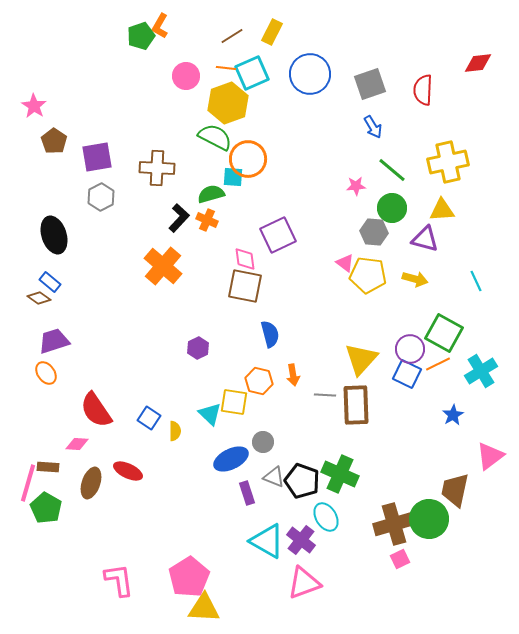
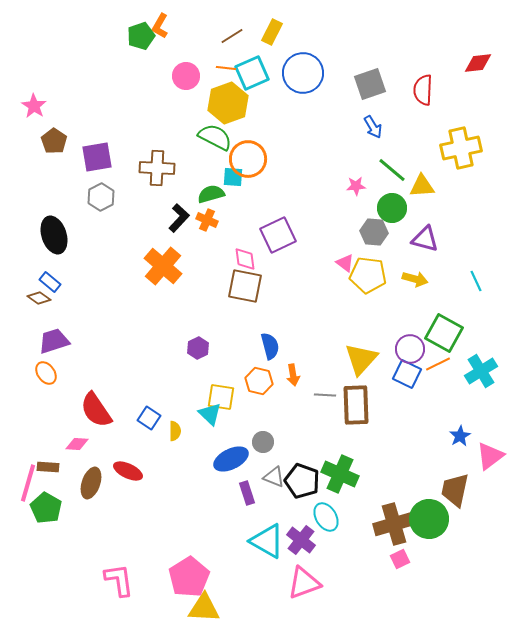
blue circle at (310, 74): moved 7 px left, 1 px up
yellow cross at (448, 162): moved 13 px right, 14 px up
yellow triangle at (442, 210): moved 20 px left, 24 px up
blue semicircle at (270, 334): moved 12 px down
yellow square at (234, 402): moved 13 px left, 5 px up
blue star at (453, 415): moved 7 px right, 21 px down
